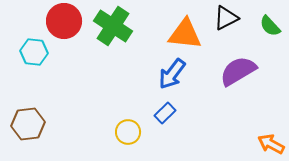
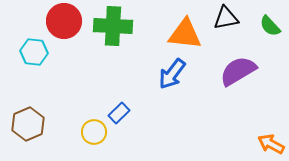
black triangle: rotated 16 degrees clockwise
green cross: rotated 30 degrees counterclockwise
blue rectangle: moved 46 px left
brown hexagon: rotated 16 degrees counterclockwise
yellow circle: moved 34 px left
